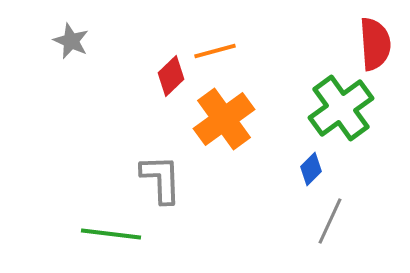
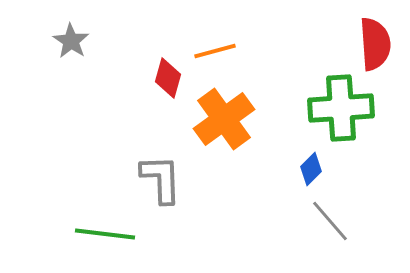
gray star: rotated 9 degrees clockwise
red diamond: moved 3 px left, 2 px down; rotated 30 degrees counterclockwise
green cross: rotated 32 degrees clockwise
gray line: rotated 66 degrees counterclockwise
green line: moved 6 px left
